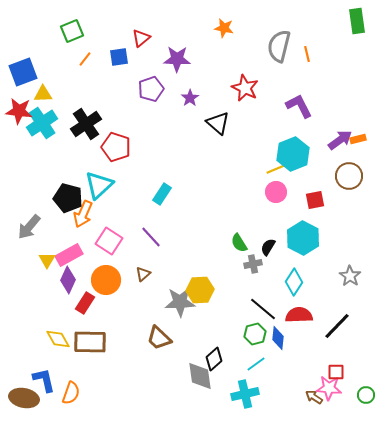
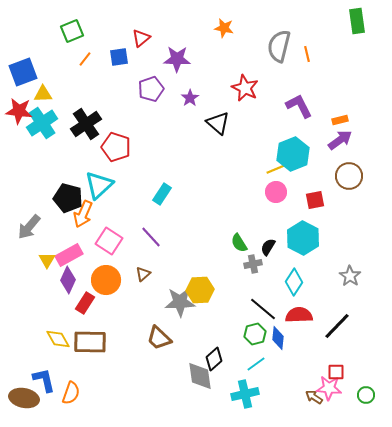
orange rectangle at (358, 139): moved 18 px left, 19 px up
